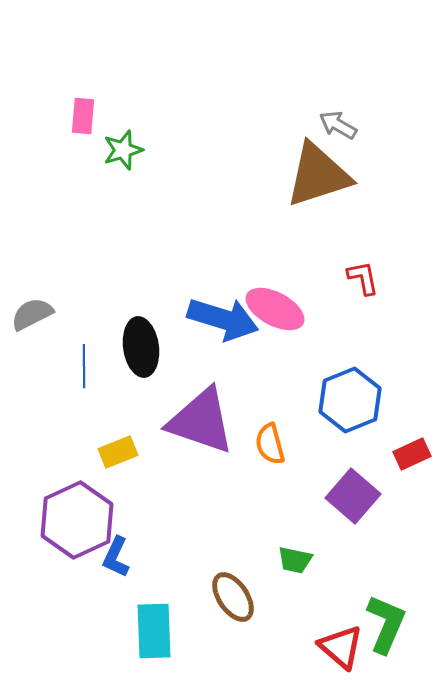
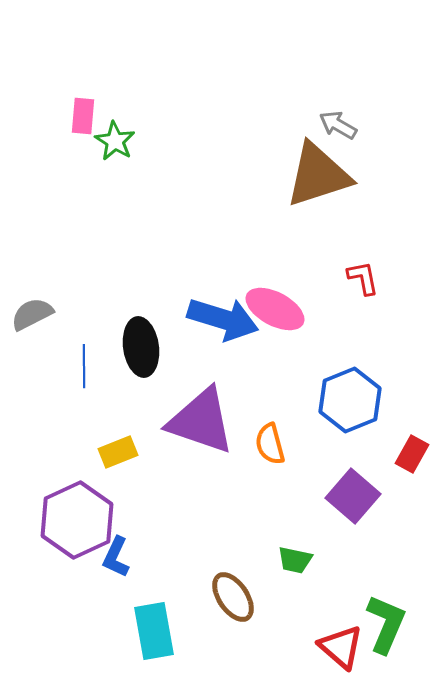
green star: moved 8 px left, 9 px up; rotated 24 degrees counterclockwise
red rectangle: rotated 36 degrees counterclockwise
cyan rectangle: rotated 8 degrees counterclockwise
